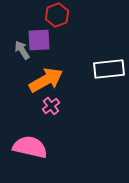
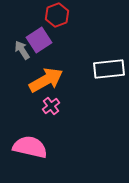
purple square: rotated 30 degrees counterclockwise
